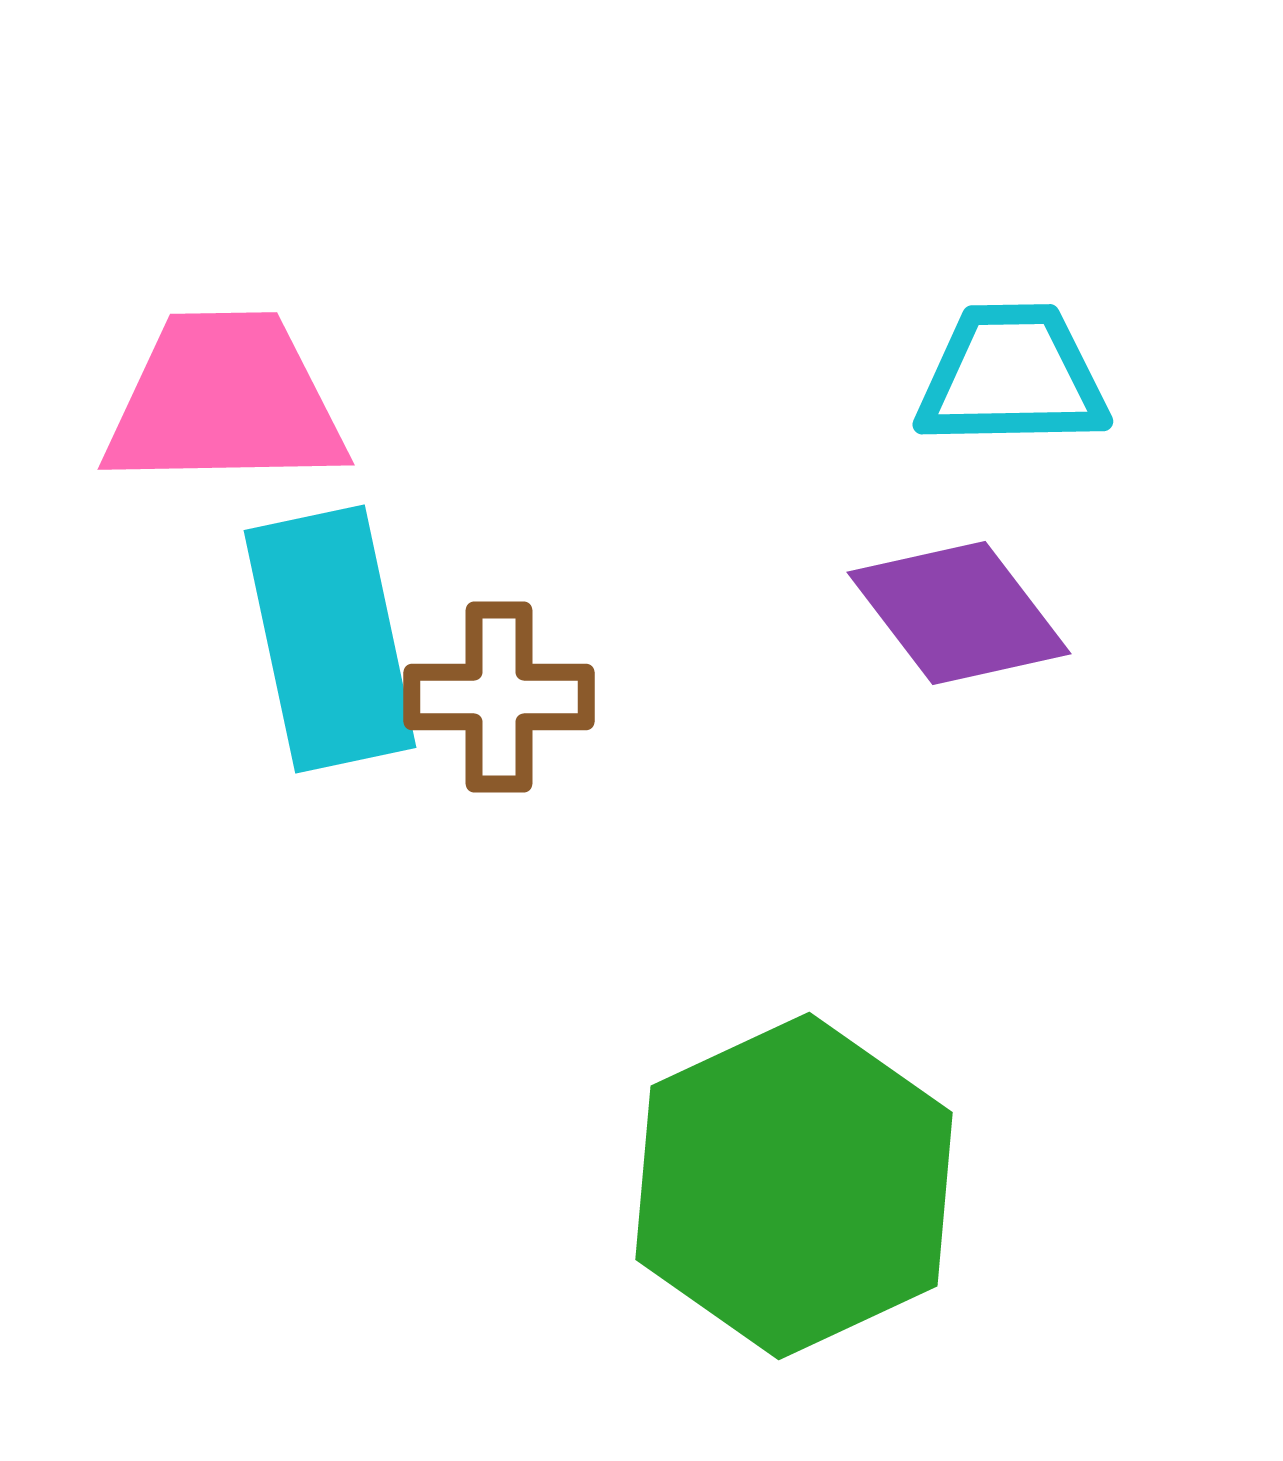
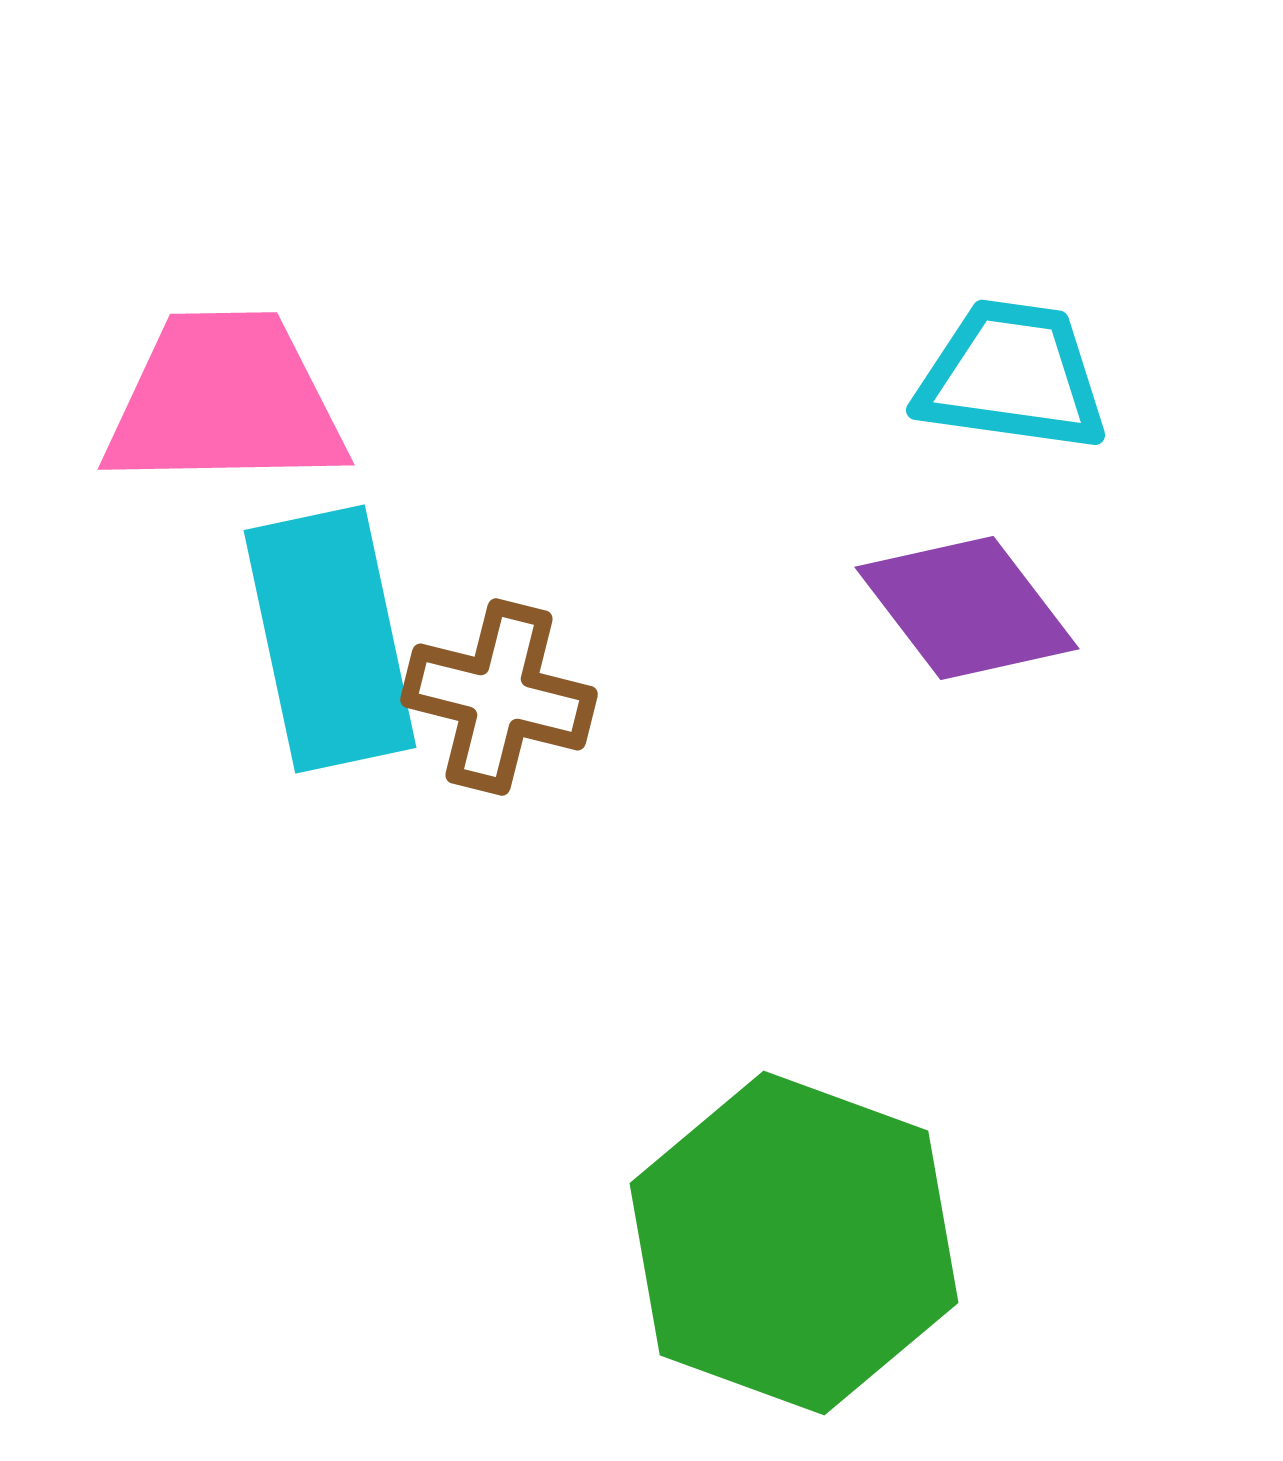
cyan trapezoid: rotated 9 degrees clockwise
purple diamond: moved 8 px right, 5 px up
brown cross: rotated 14 degrees clockwise
green hexagon: moved 57 px down; rotated 15 degrees counterclockwise
